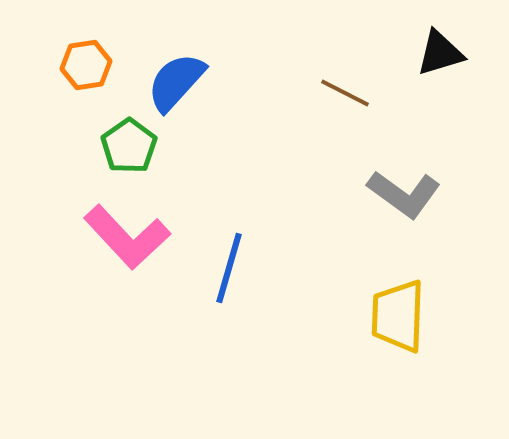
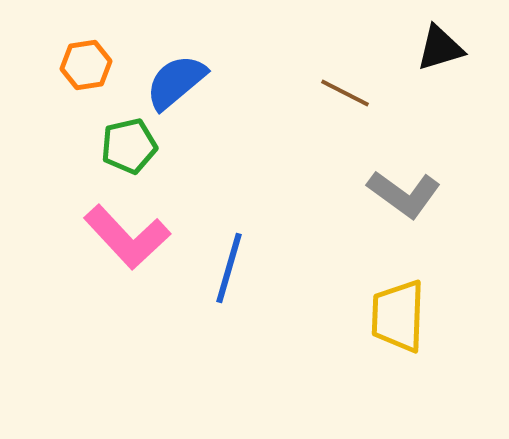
black triangle: moved 5 px up
blue semicircle: rotated 8 degrees clockwise
green pentagon: rotated 22 degrees clockwise
